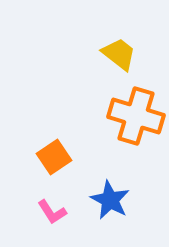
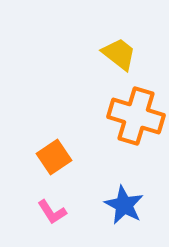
blue star: moved 14 px right, 5 px down
